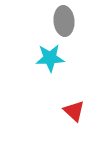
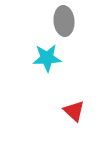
cyan star: moved 3 px left
